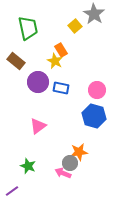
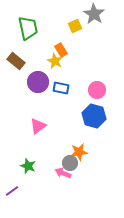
yellow square: rotated 16 degrees clockwise
